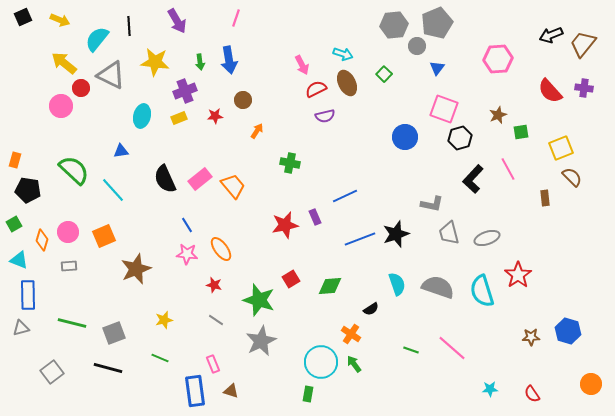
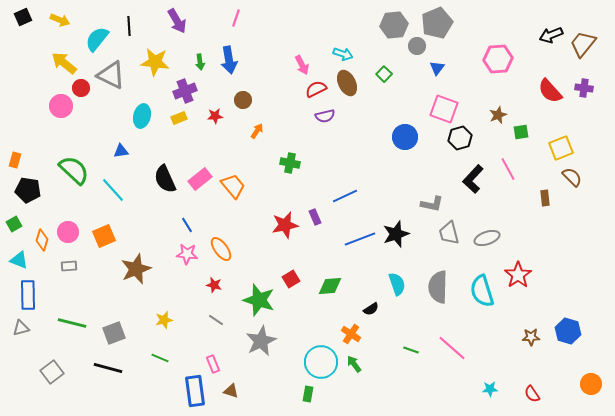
gray semicircle at (438, 287): rotated 108 degrees counterclockwise
